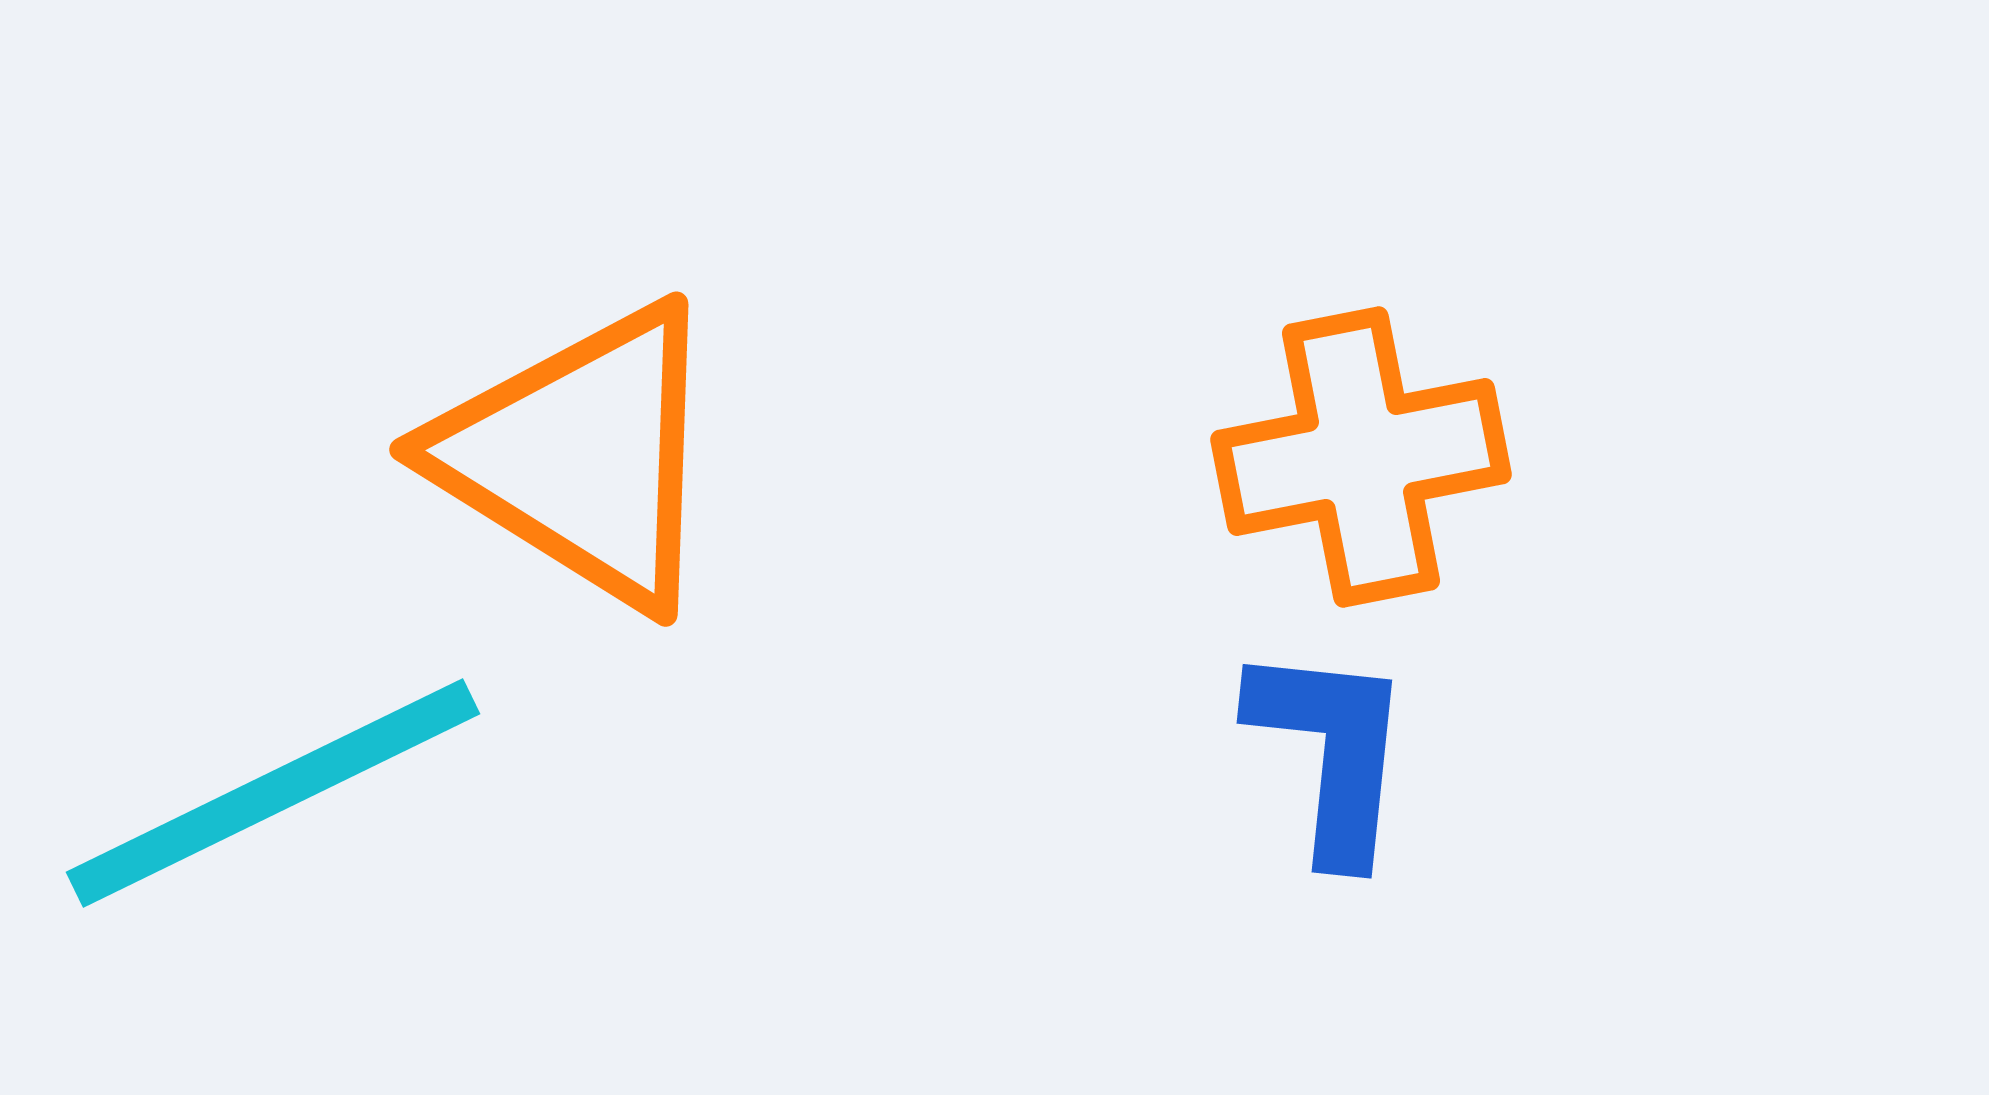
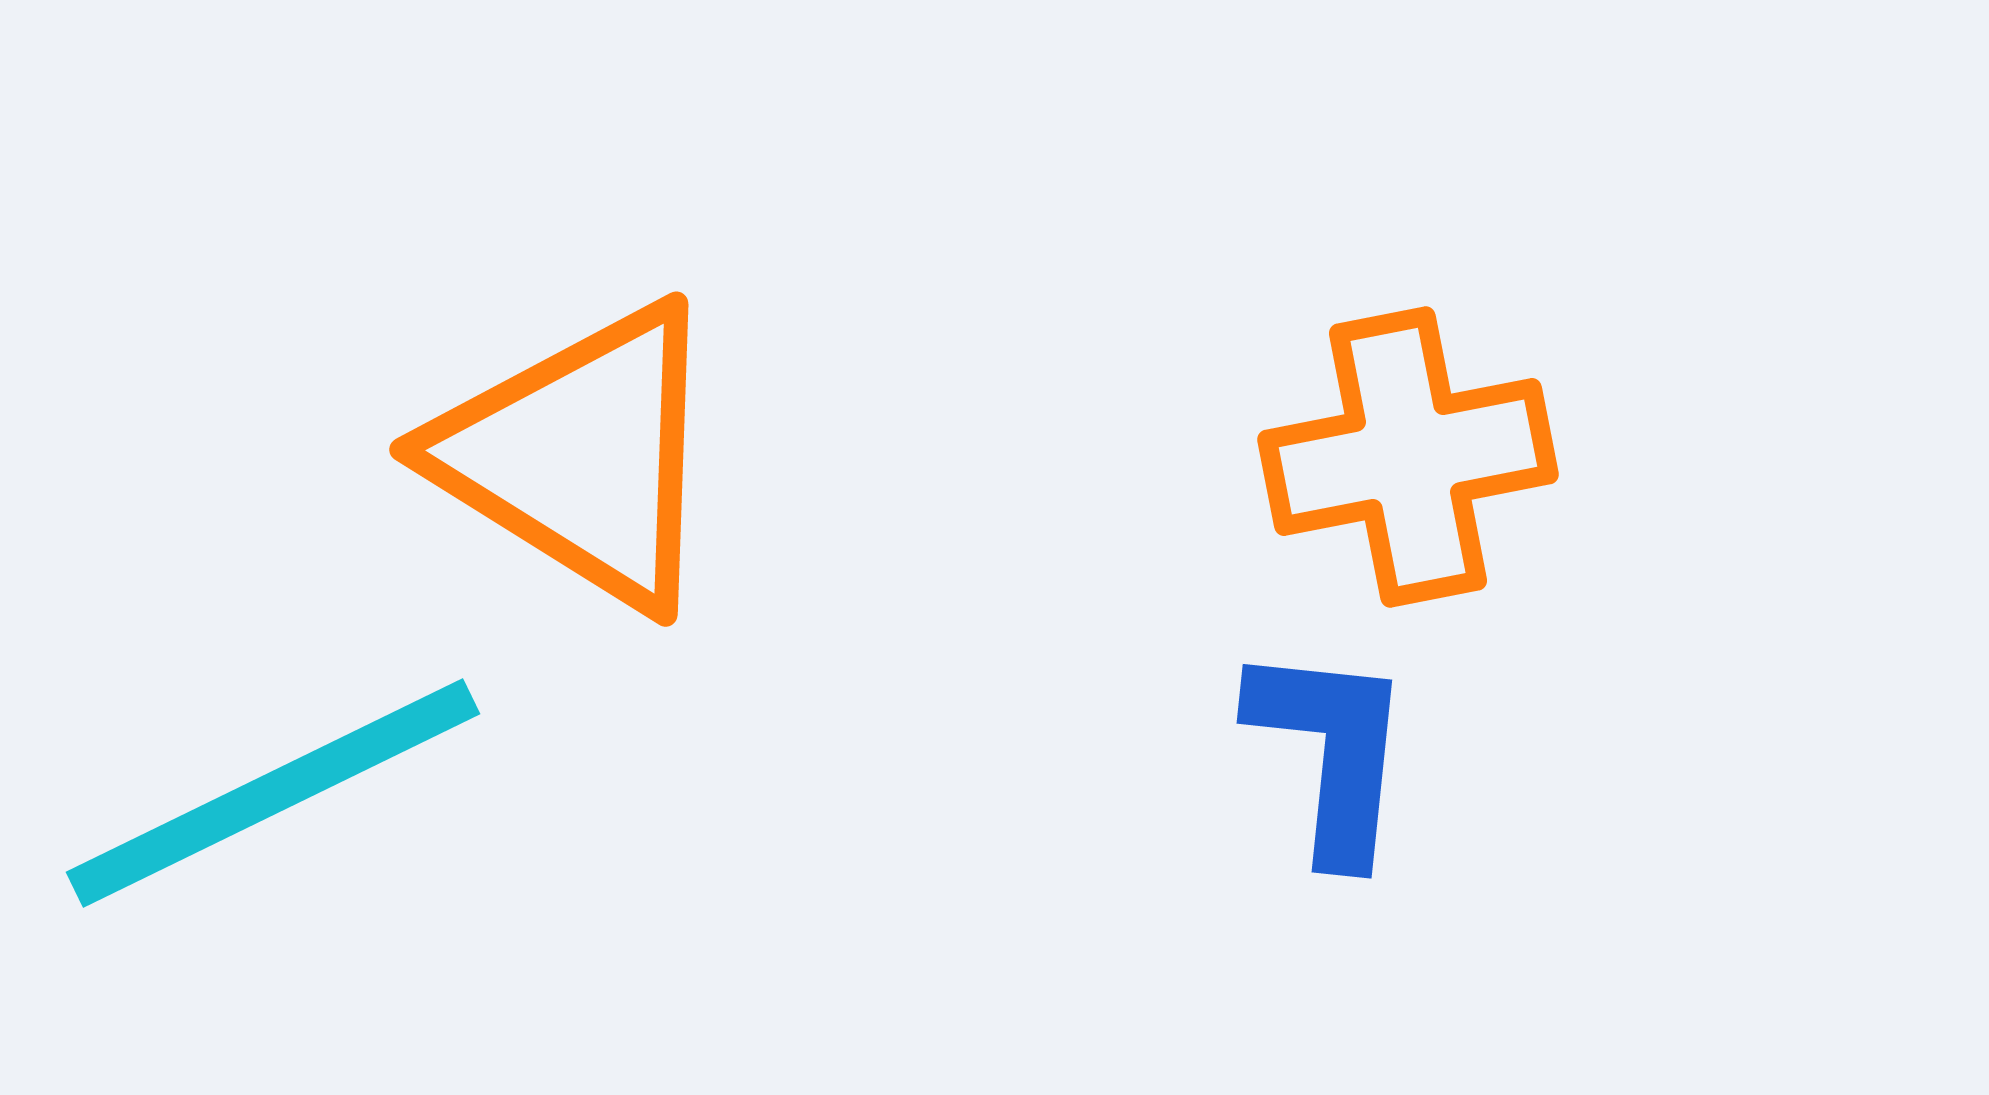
orange cross: moved 47 px right
